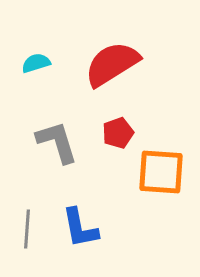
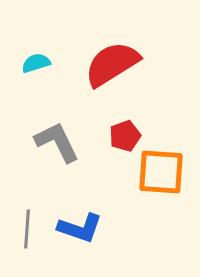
red pentagon: moved 7 px right, 3 px down
gray L-shape: rotated 9 degrees counterclockwise
blue L-shape: rotated 60 degrees counterclockwise
